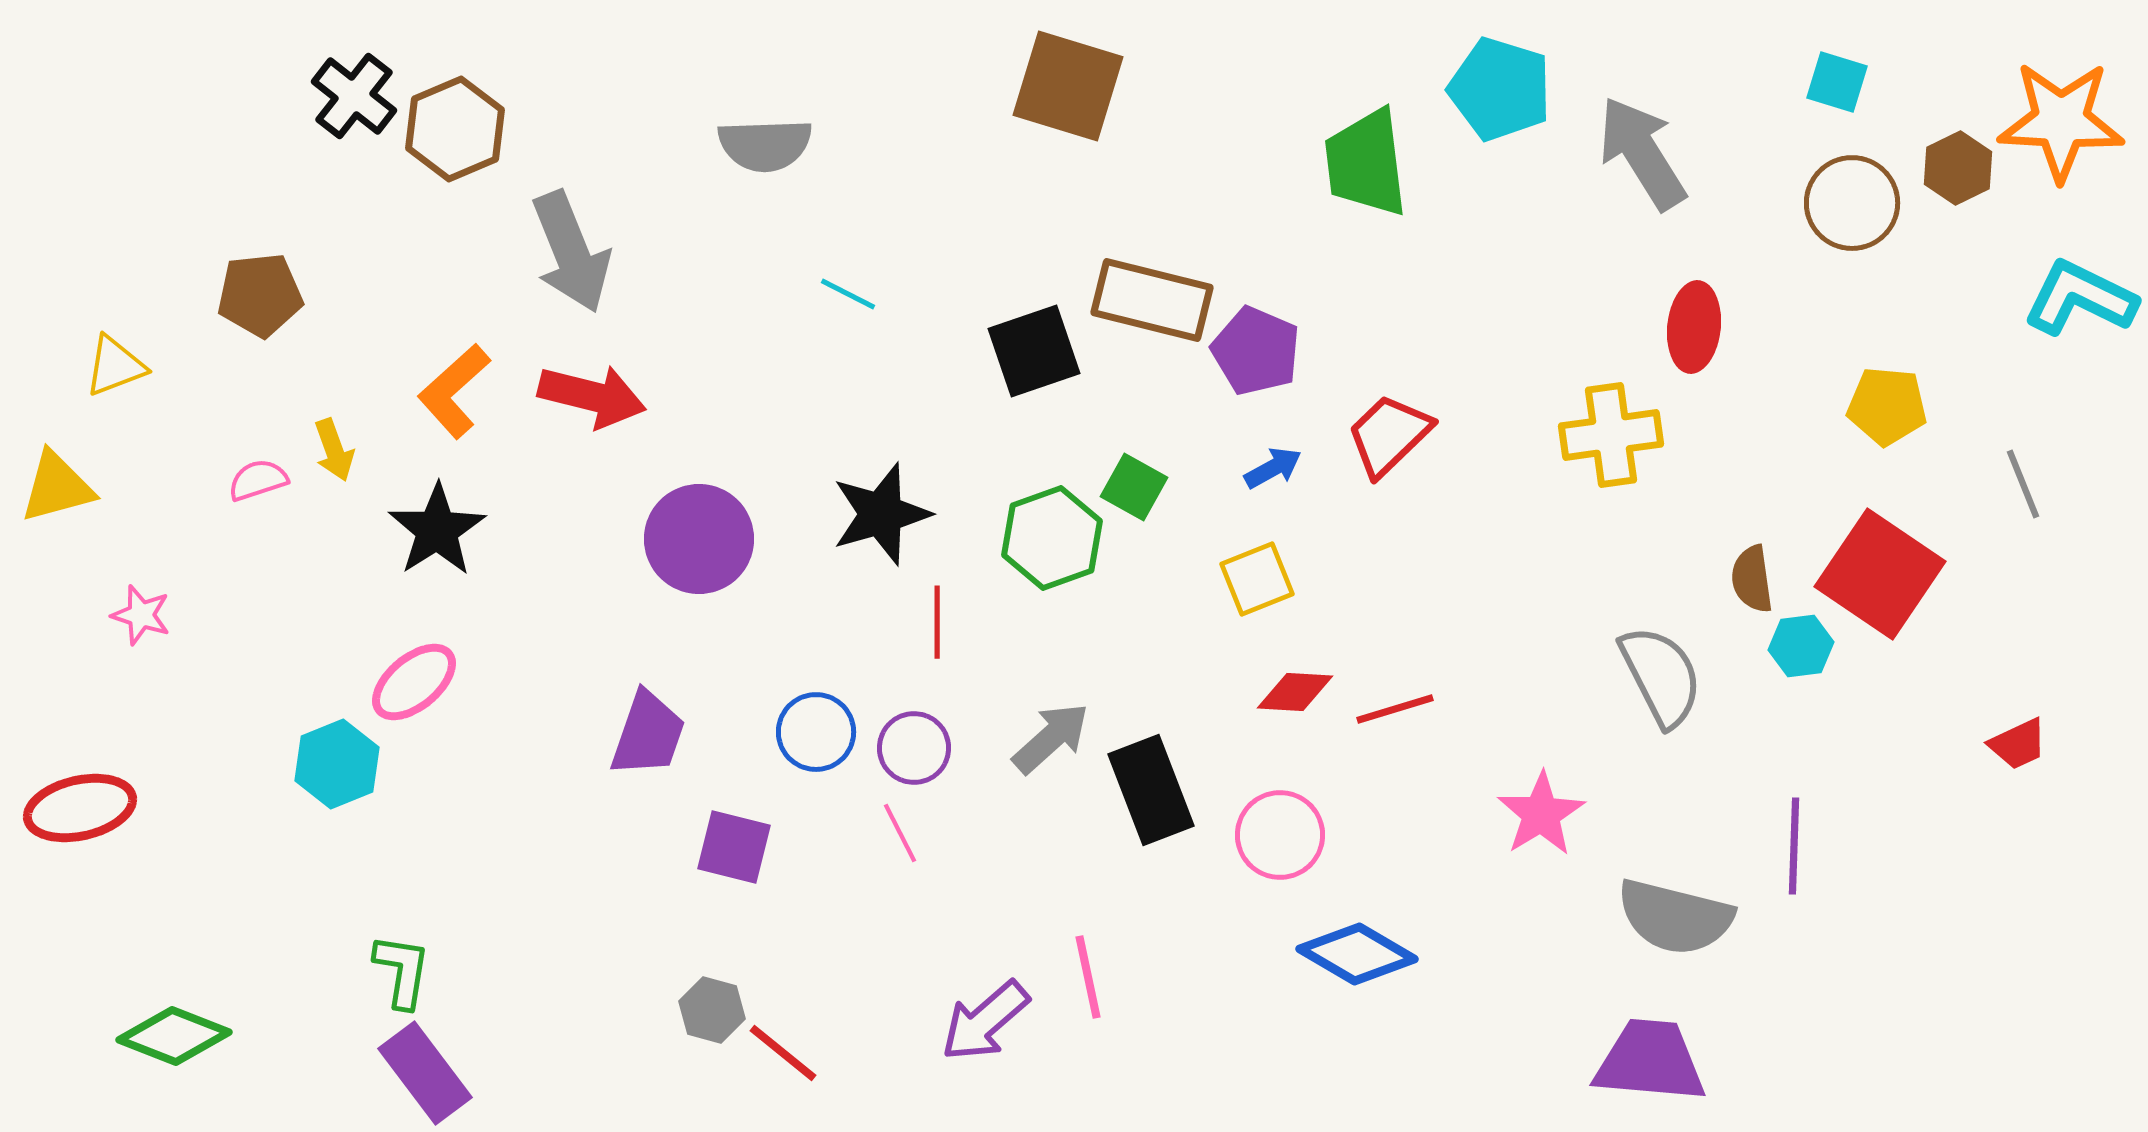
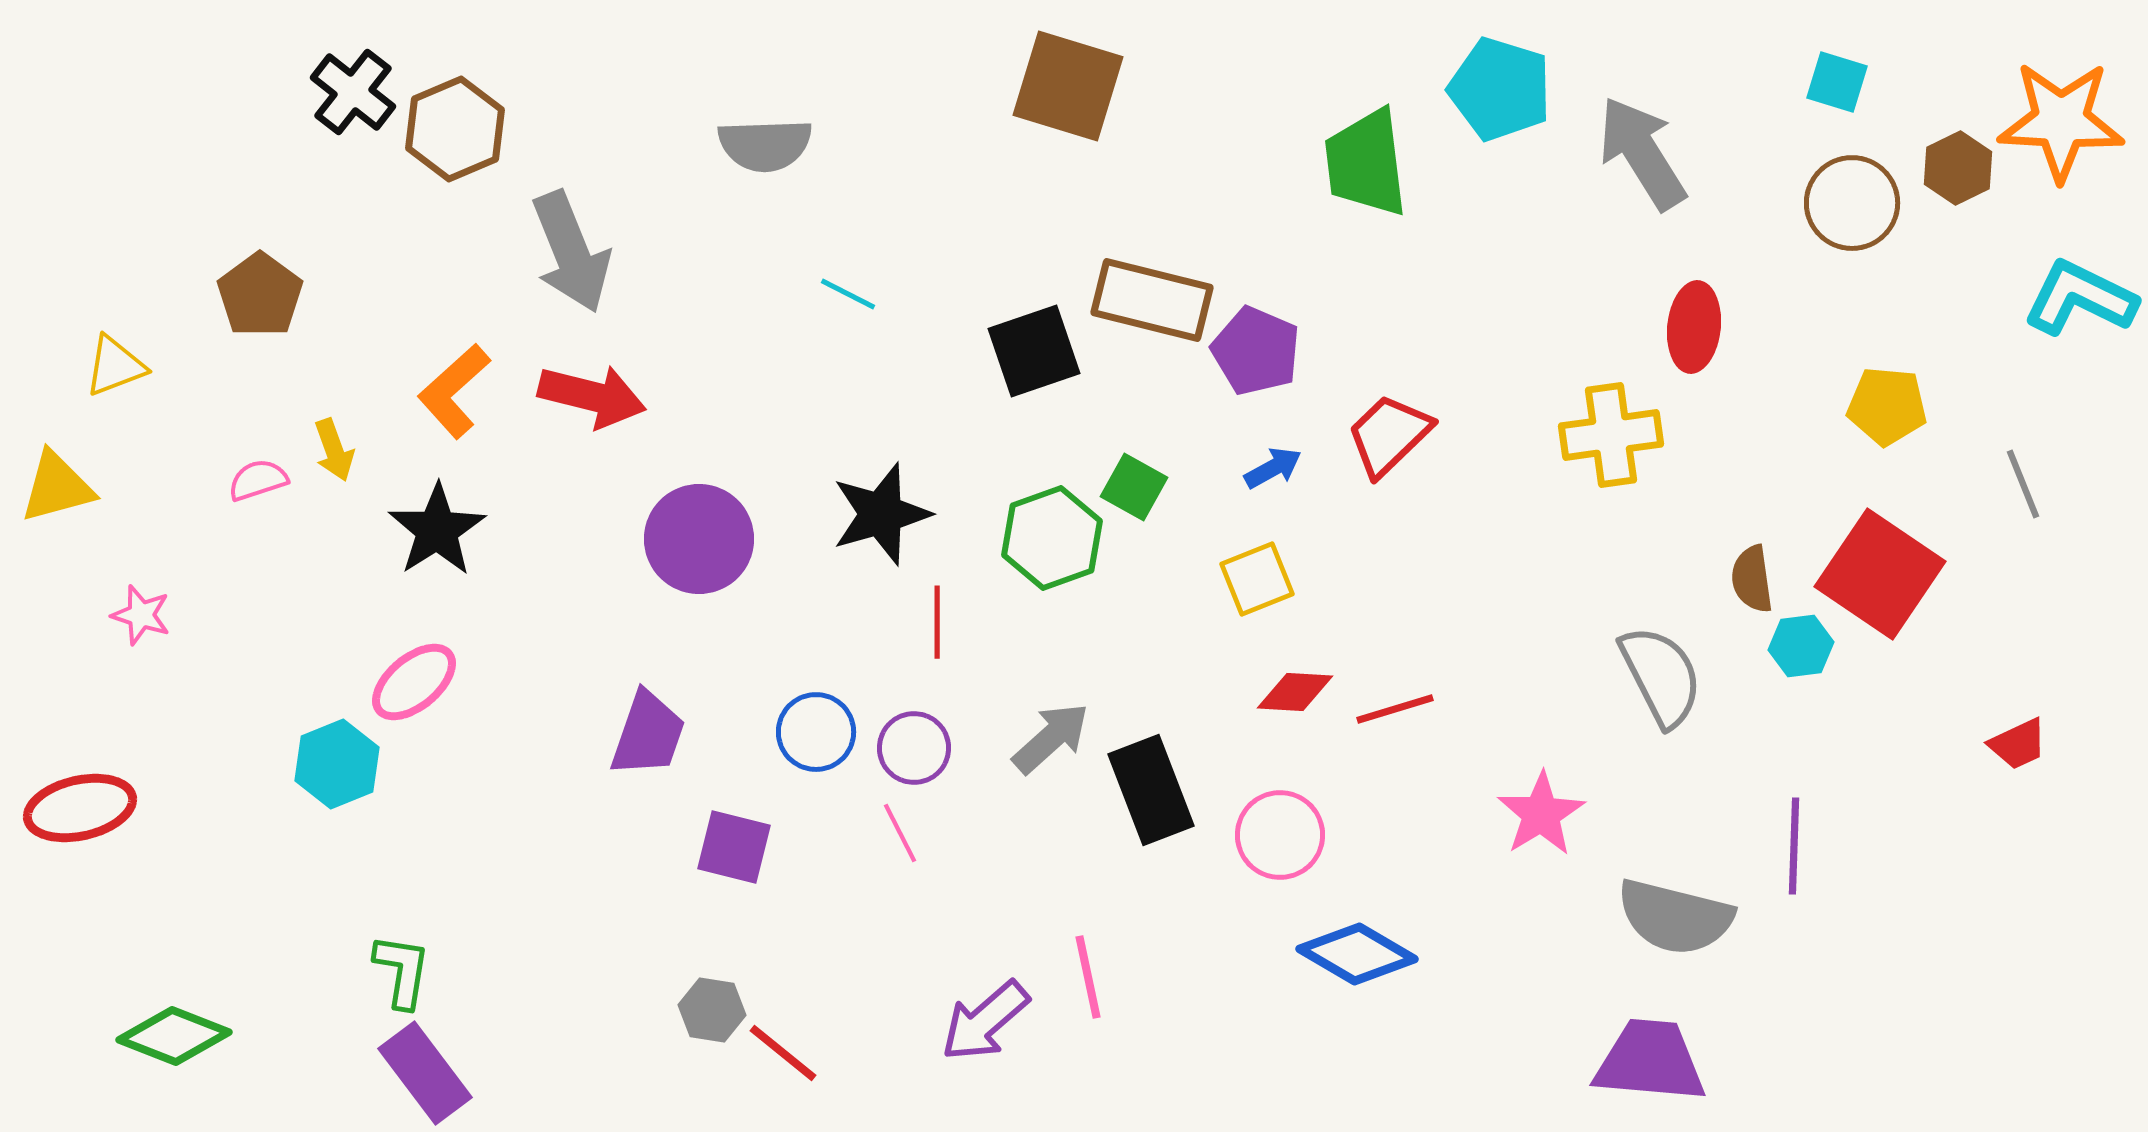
black cross at (354, 96): moved 1 px left, 4 px up
brown pentagon at (260, 295): rotated 30 degrees counterclockwise
gray hexagon at (712, 1010): rotated 6 degrees counterclockwise
